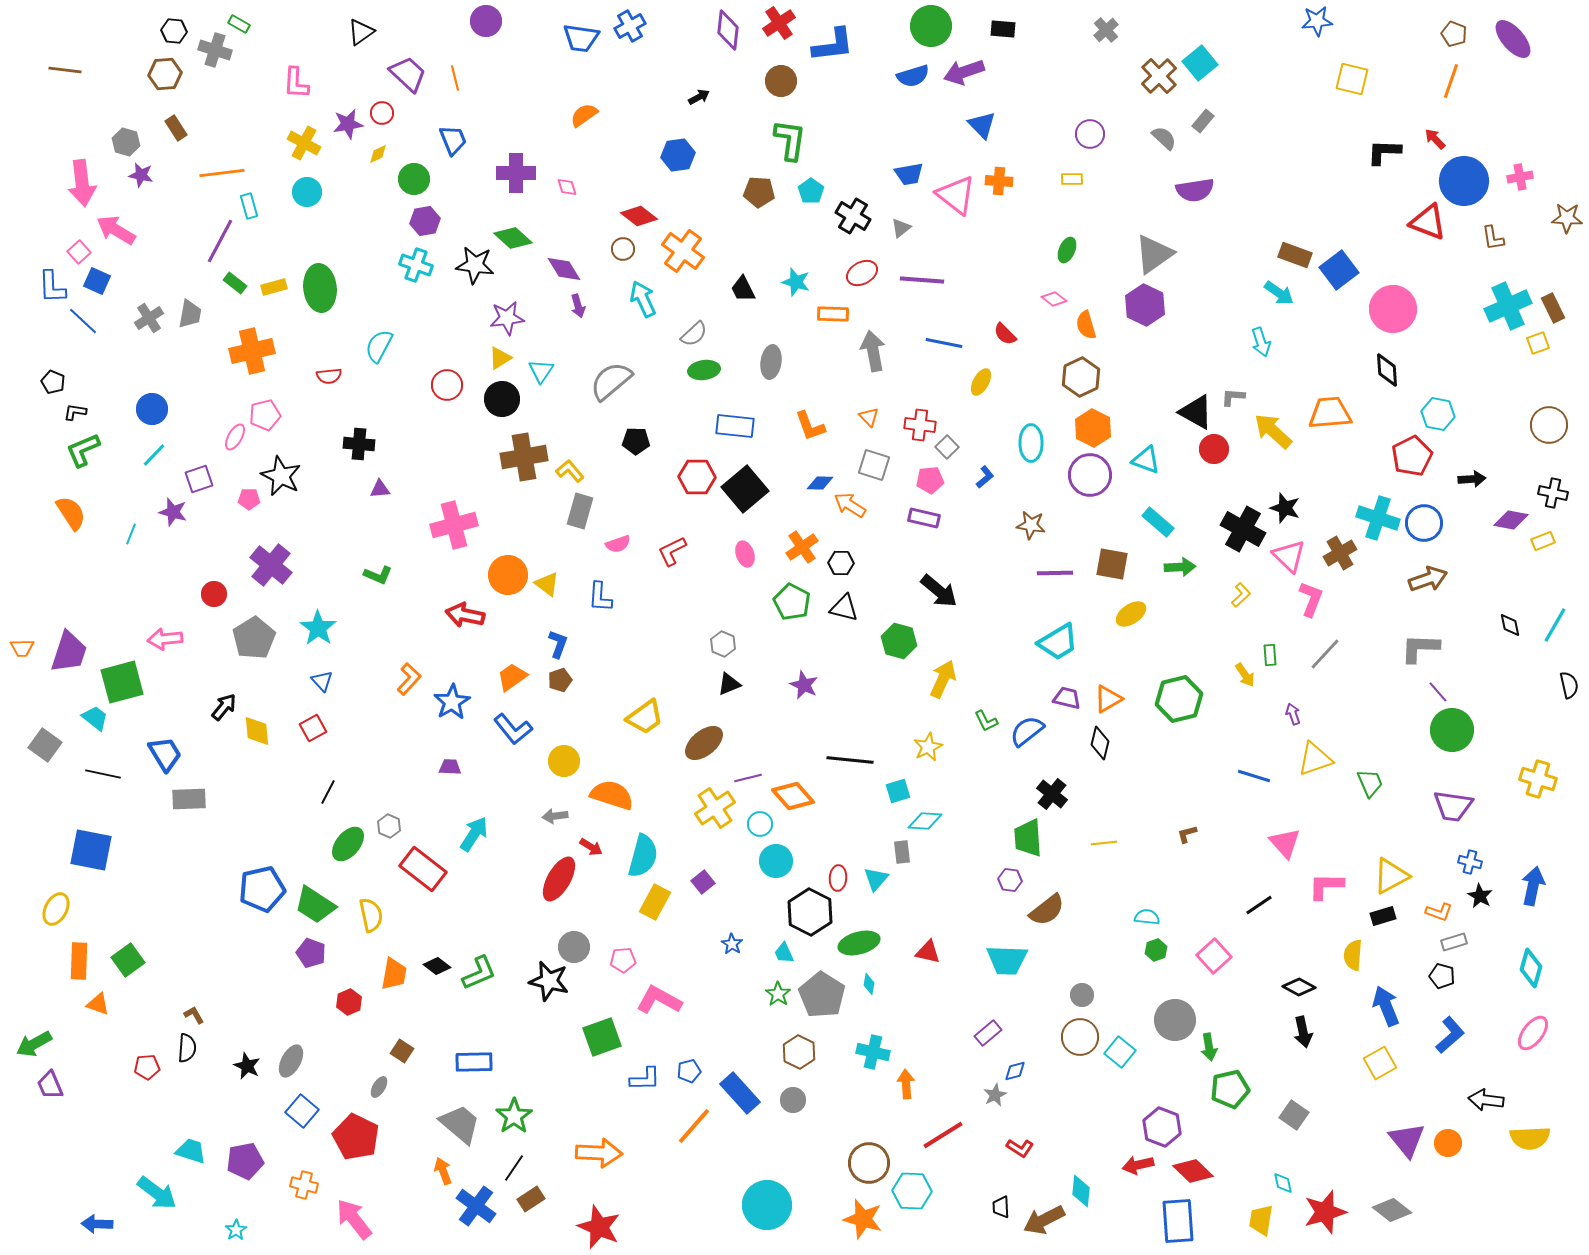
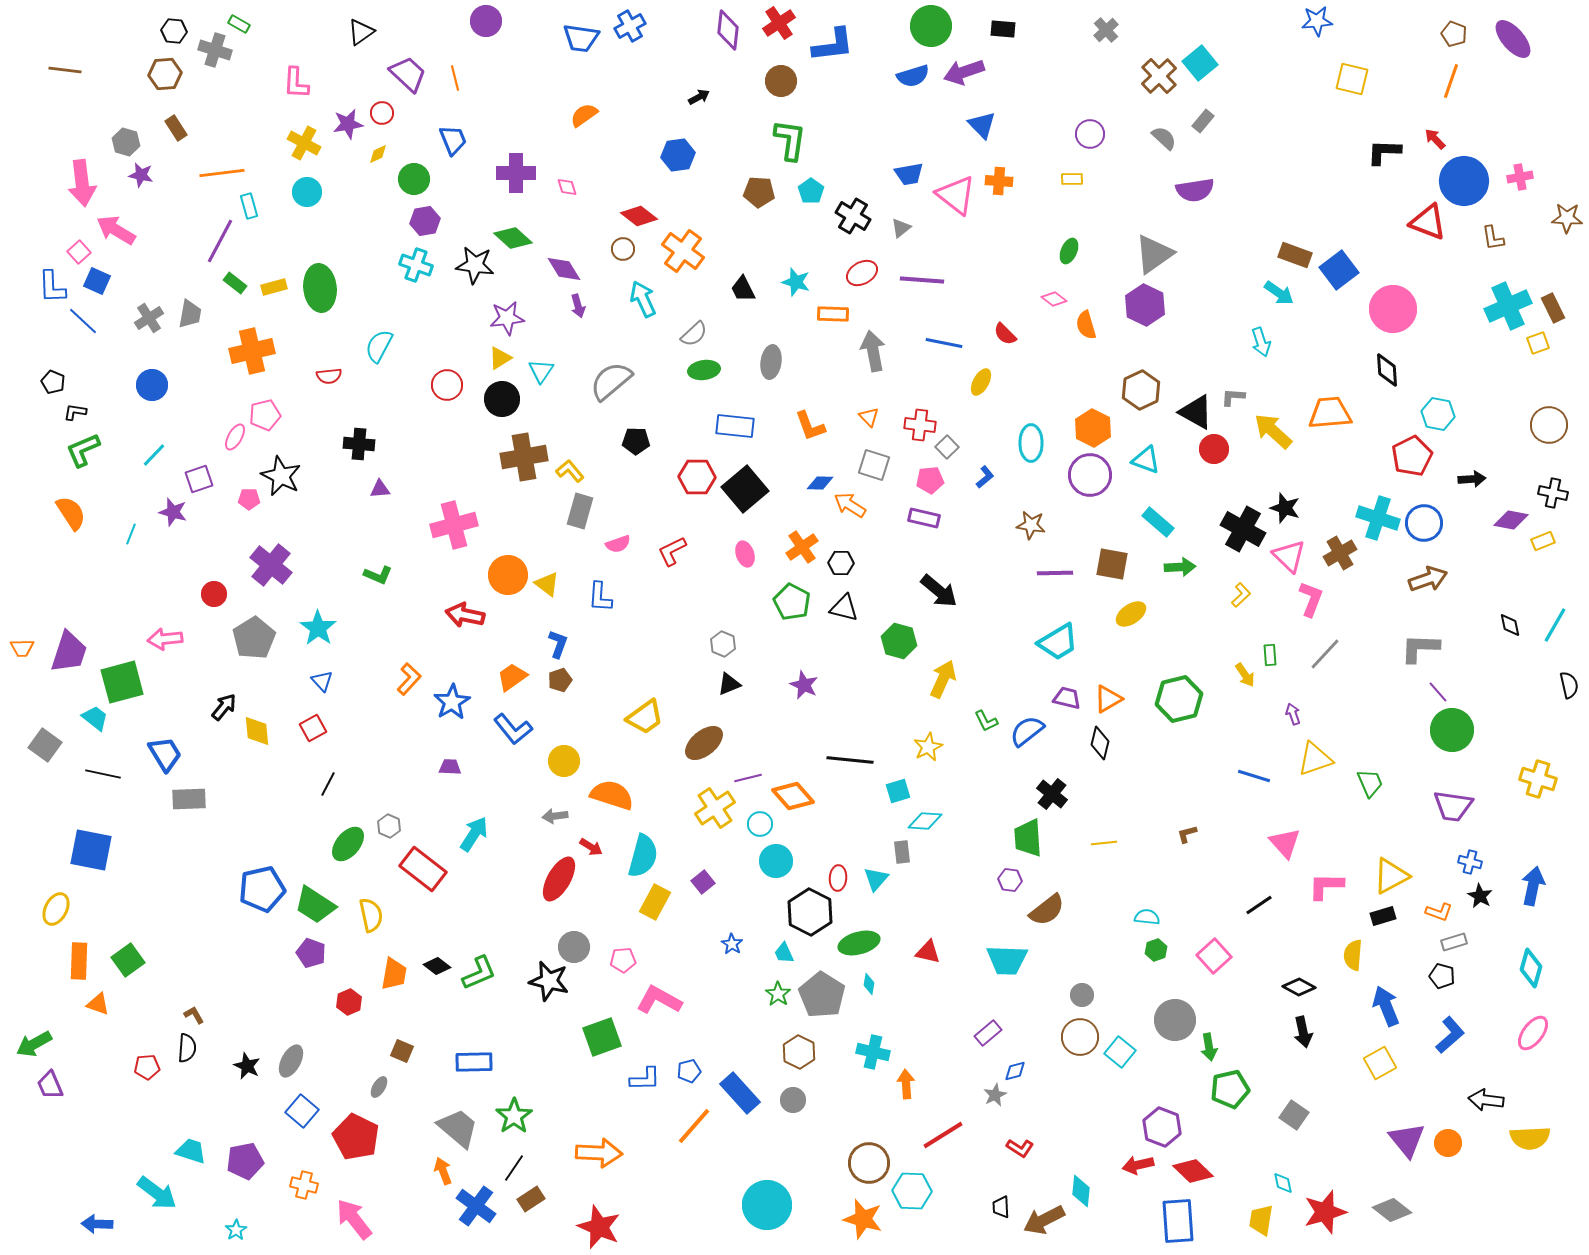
green ellipse at (1067, 250): moved 2 px right, 1 px down
brown hexagon at (1081, 377): moved 60 px right, 13 px down
blue circle at (152, 409): moved 24 px up
black line at (328, 792): moved 8 px up
brown square at (402, 1051): rotated 10 degrees counterclockwise
gray trapezoid at (460, 1124): moved 2 px left, 4 px down
